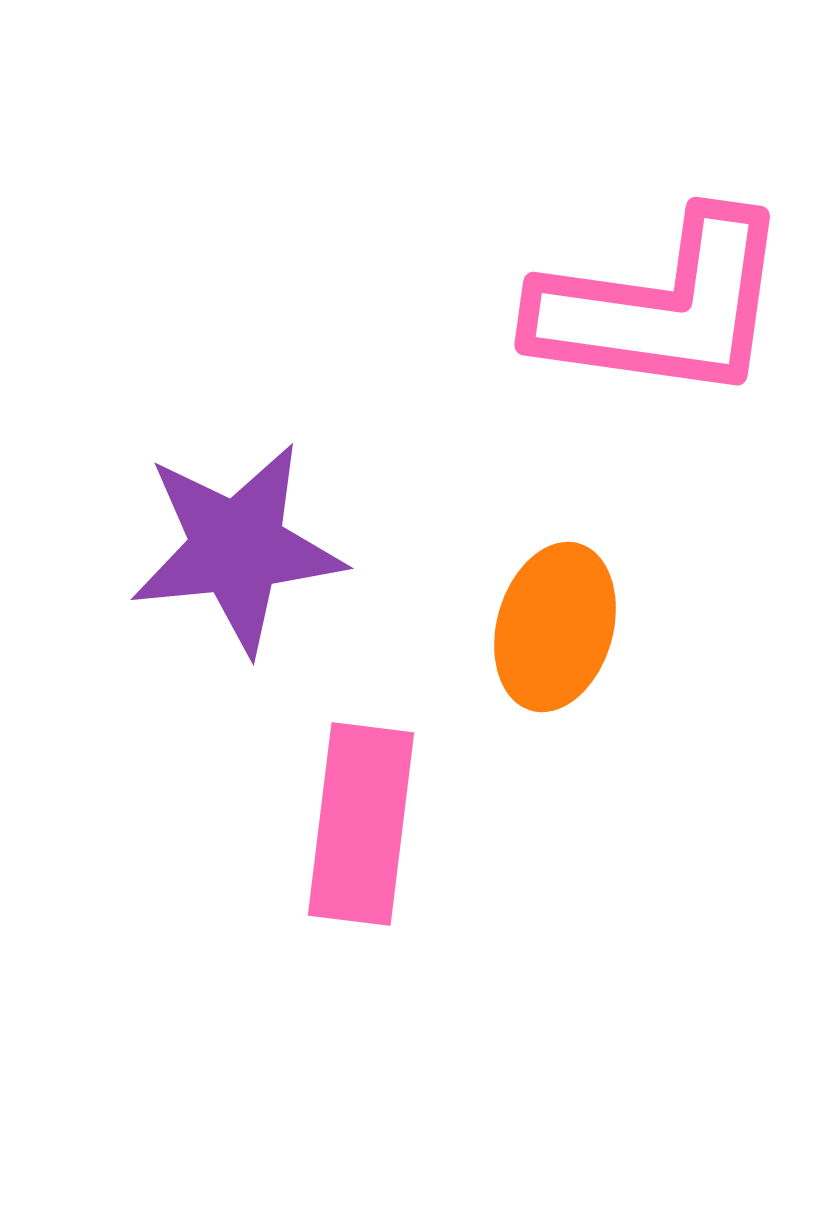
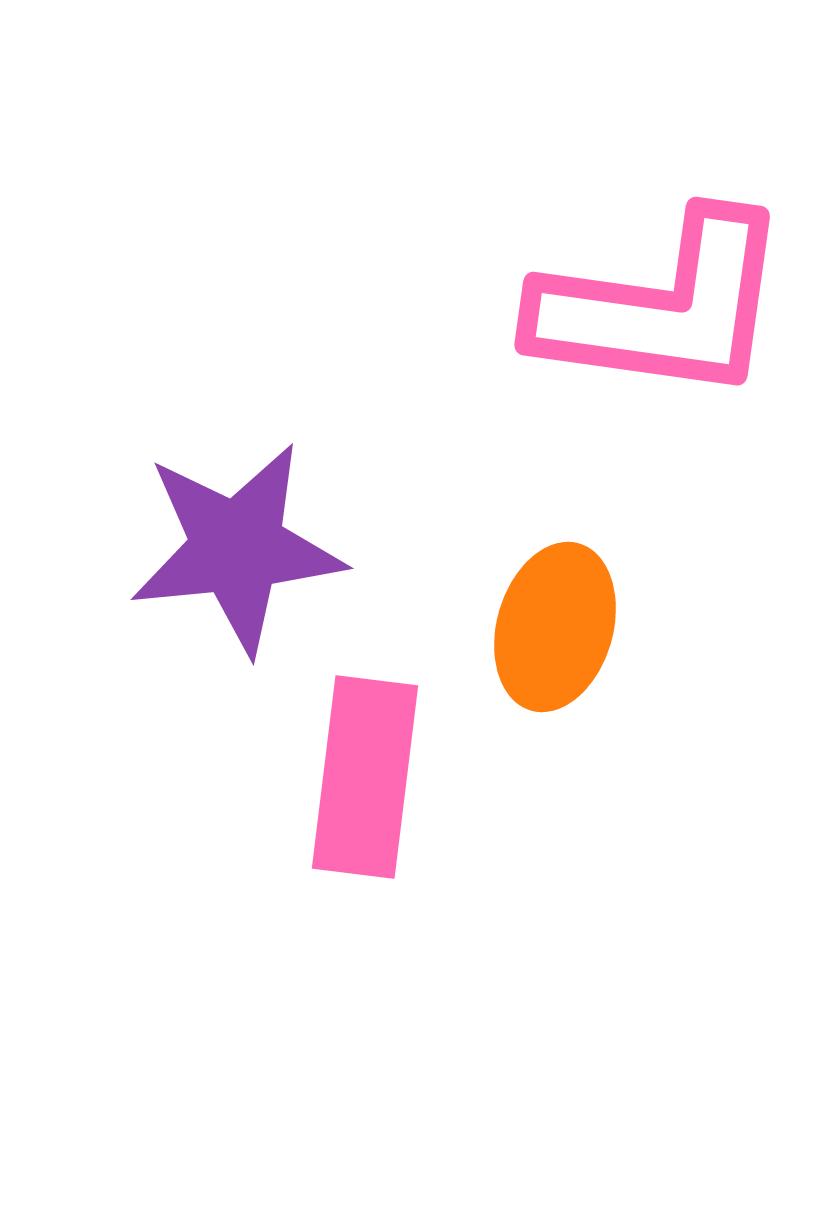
pink rectangle: moved 4 px right, 47 px up
